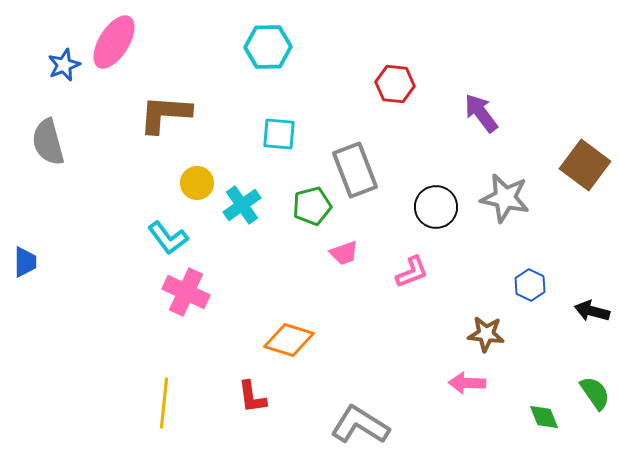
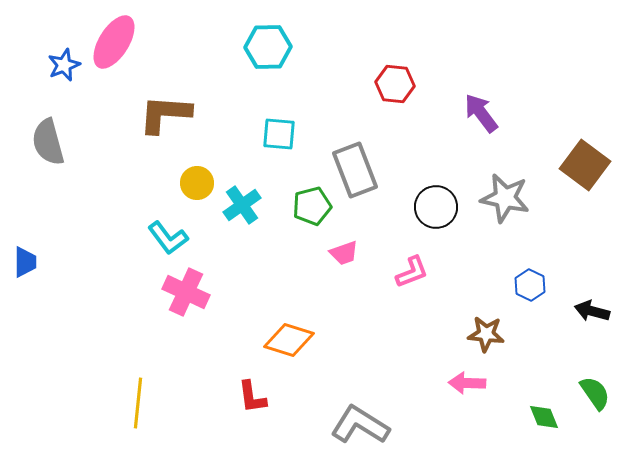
yellow line: moved 26 px left
